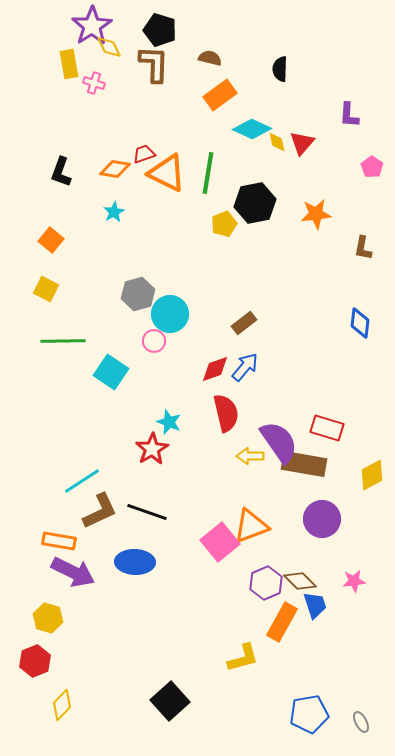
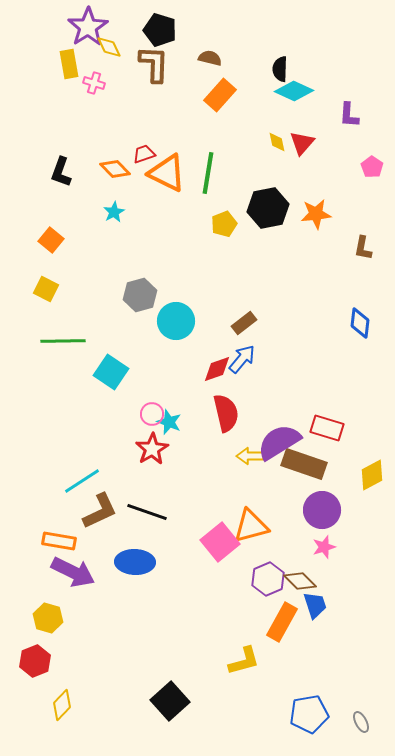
purple star at (92, 26): moved 4 px left, 1 px down
orange rectangle at (220, 95): rotated 12 degrees counterclockwise
cyan diamond at (252, 129): moved 42 px right, 38 px up
orange diamond at (115, 169): rotated 36 degrees clockwise
black hexagon at (255, 203): moved 13 px right, 5 px down
gray hexagon at (138, 294): moved 2 px right, 1 px down
cyan circle at (170, 314): moved 6 px right, 7 px down
pink circle at (154, 341): moved 2 px left, 73 px down
blue arrow at (245, 367): moved 3 px left, 8 px up
red diamond at (215, 369): moved 2 px right
purple semicircle at (279, 442): rotated 87 degrees counterclockwise
brown rectangle at (304, 464): rotated 9 degrees clockwise
purple circle at (322, 519): moved 9 px up
orange triangle at (251, 526): rotated 6 degrees clockwise
pink star at (354, 581): moved 30 px left, 34 px up; rotated 10 degrees counterclockwise
purple hexagon at (266, 583): moved 2 px right, 4 px up
yellow L-shape at (243, 658): moved 1 px right, 3 px down
